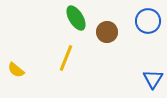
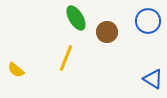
blue triangle: rotated 30 degrees counterclockwise
